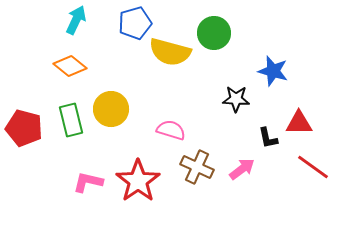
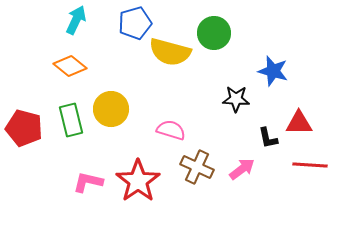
red line: moved 3 px left, 2 px up; rotated 32 degrees counterclockwise
